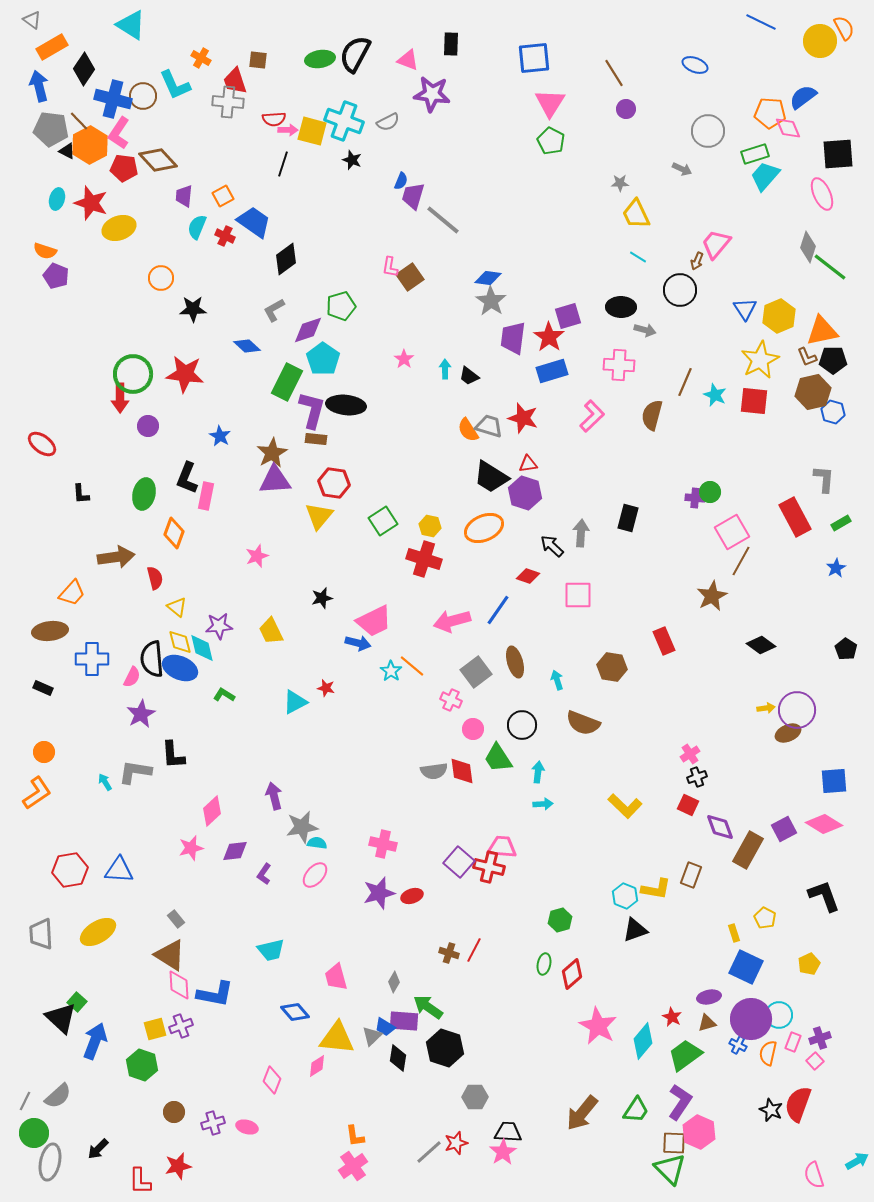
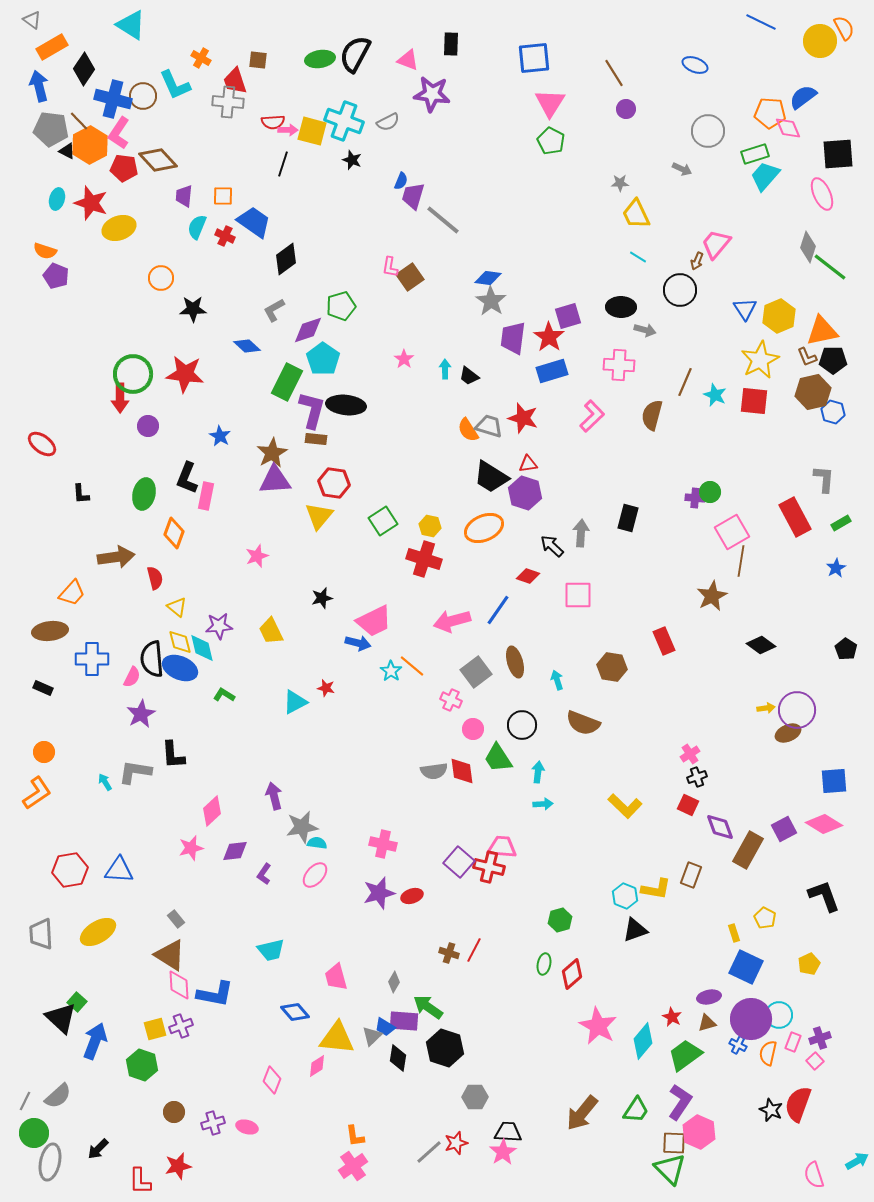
red semicircle at (274, 119): moved 1 px left, 3 px down
orange square at (223, 196): rotated 30 degrees clockwise
brown line at (741, 561): rotated 20 degrees counterclockwise
